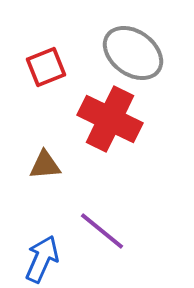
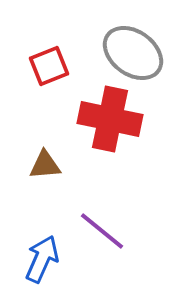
red square: moved 3 px right, 1 px up
red cross: rotated 14 degrees counterclockwise
